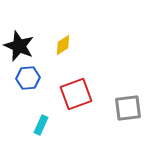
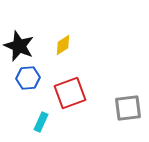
red square: moved 6 px left, 1 px up
cyan rectangle: moved 3 px up
